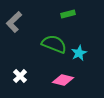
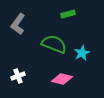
gray L-shape: moved 4 px right, 2 px down; rotated 10 degrees counterclockwise
cyan star: moved 3 px right
white cross: moved 2 px left; rotated 24 degrees clockwise
pink diamond: moved 1 px left, 1 px up
